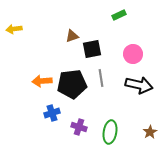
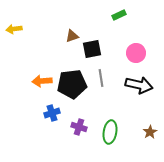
pink circle: moved 3 px right, 1 px up
